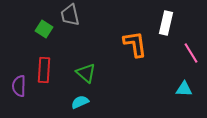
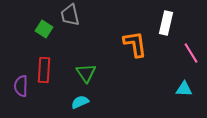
green triangle: rotated 15 degrees clockwise
purple semicircle: moved 2 px right
